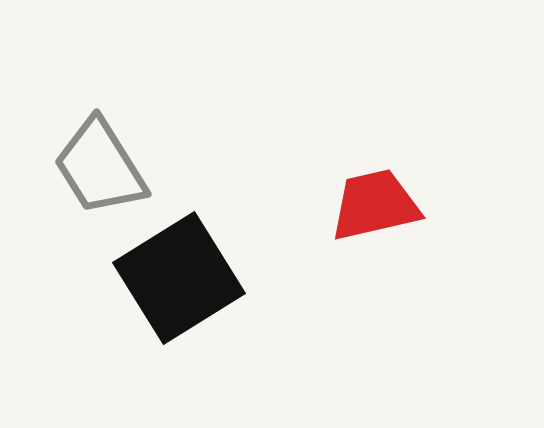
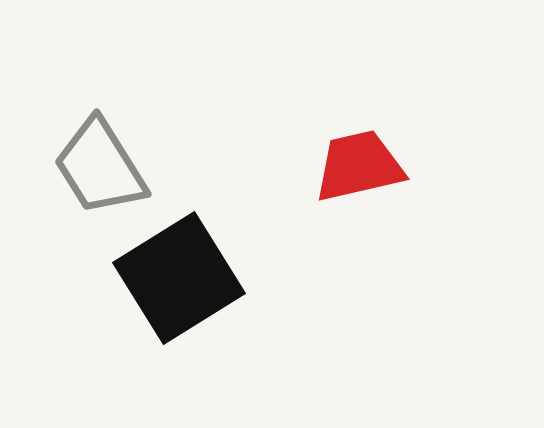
red trapezoid: moved 16 px left, 39 px up
